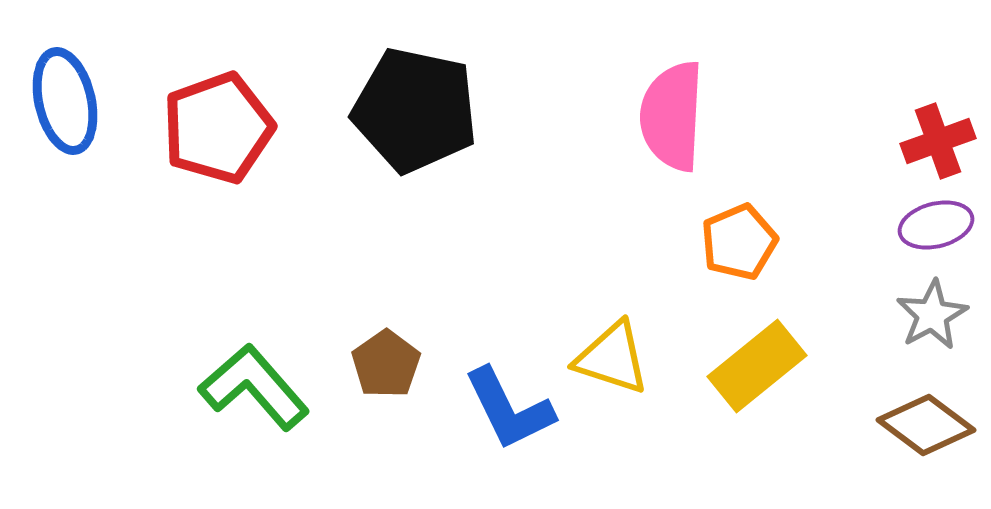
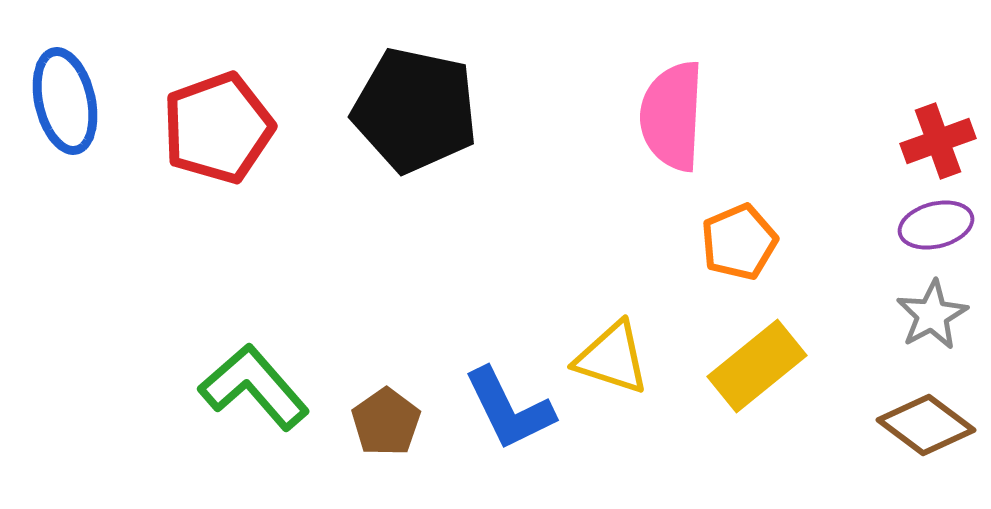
brown pentagon: moved 58 px down
